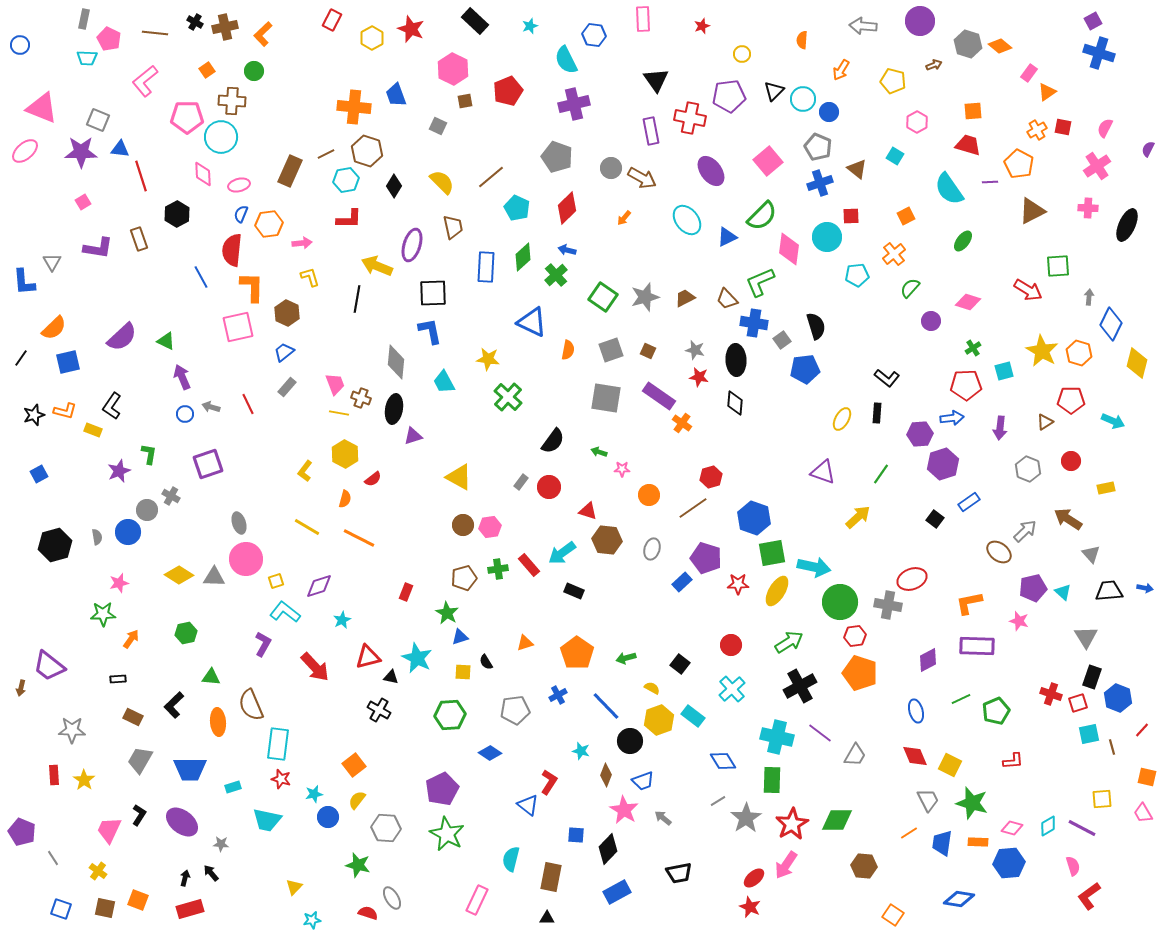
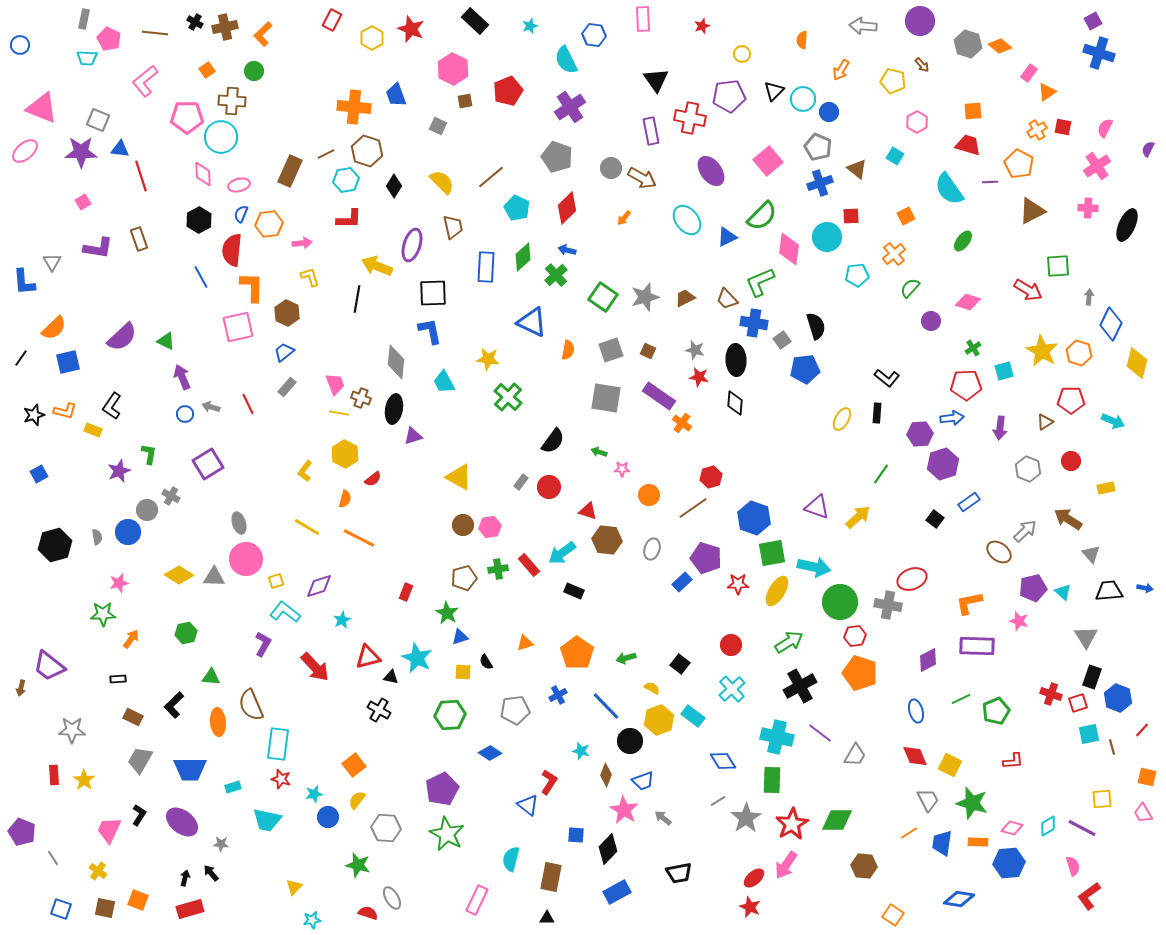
brown arrow at (934, 65): moved 12 px left; rotated 70 degrees clockwise
purple cross at (574, 104): moved 4 px left, 3 px down; rotated 20 degrees counterclockwise
black hexagon at (177, 214): moved 22 px right, 6 px down
purple square at (208, 464): rotated 12 degrees counterclockwise
purple triangle at (823, 472): moved 6 px left, 35 px down
